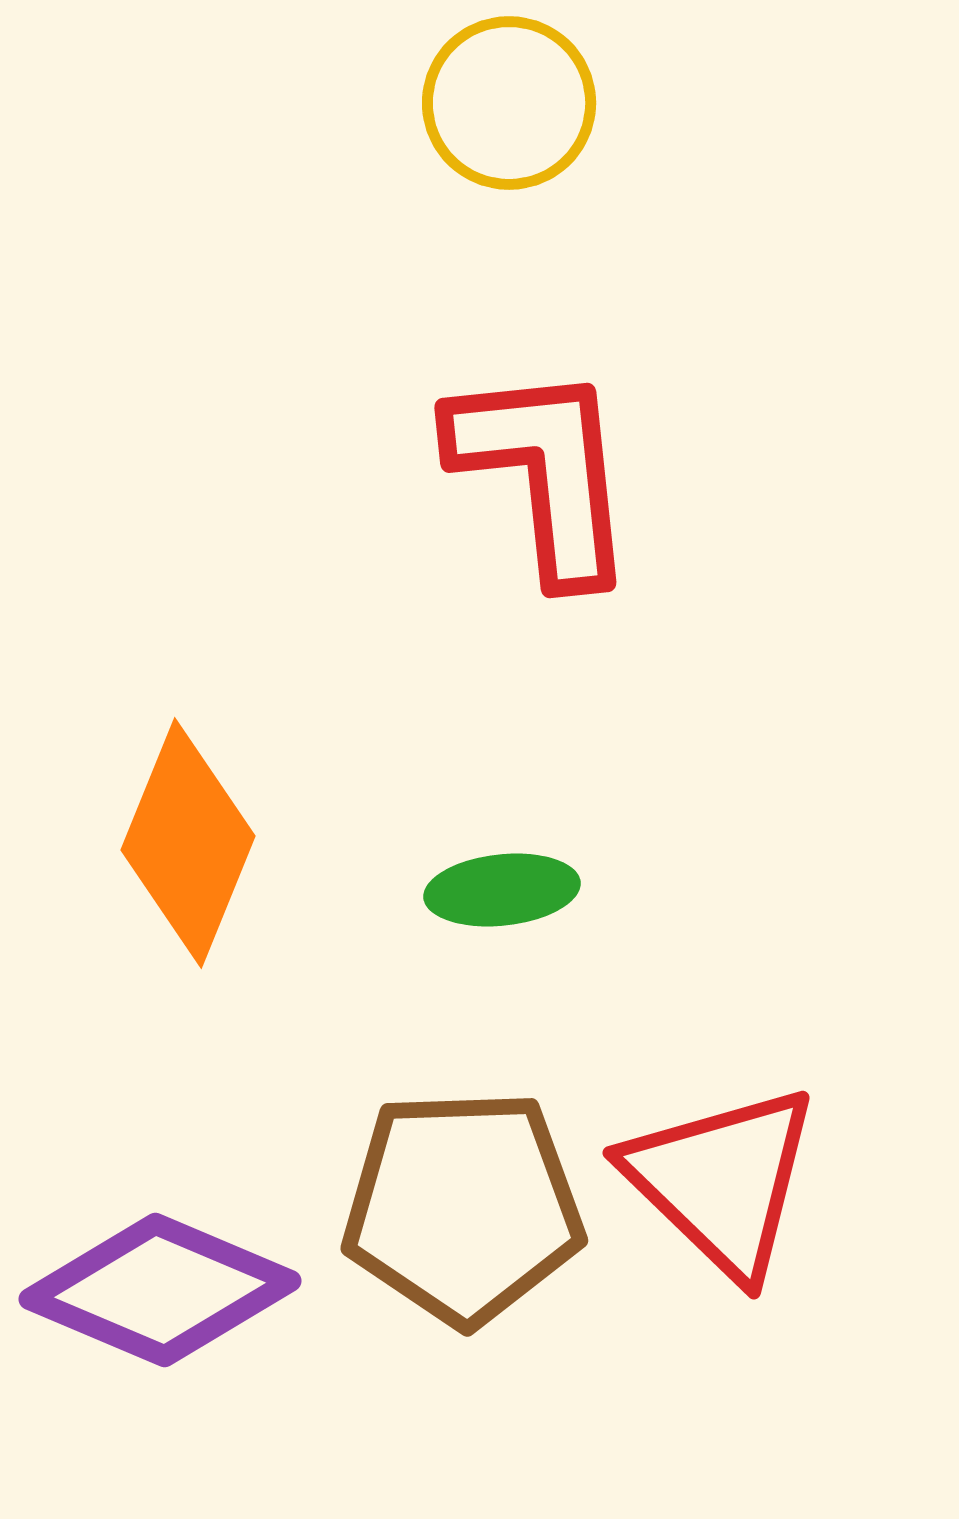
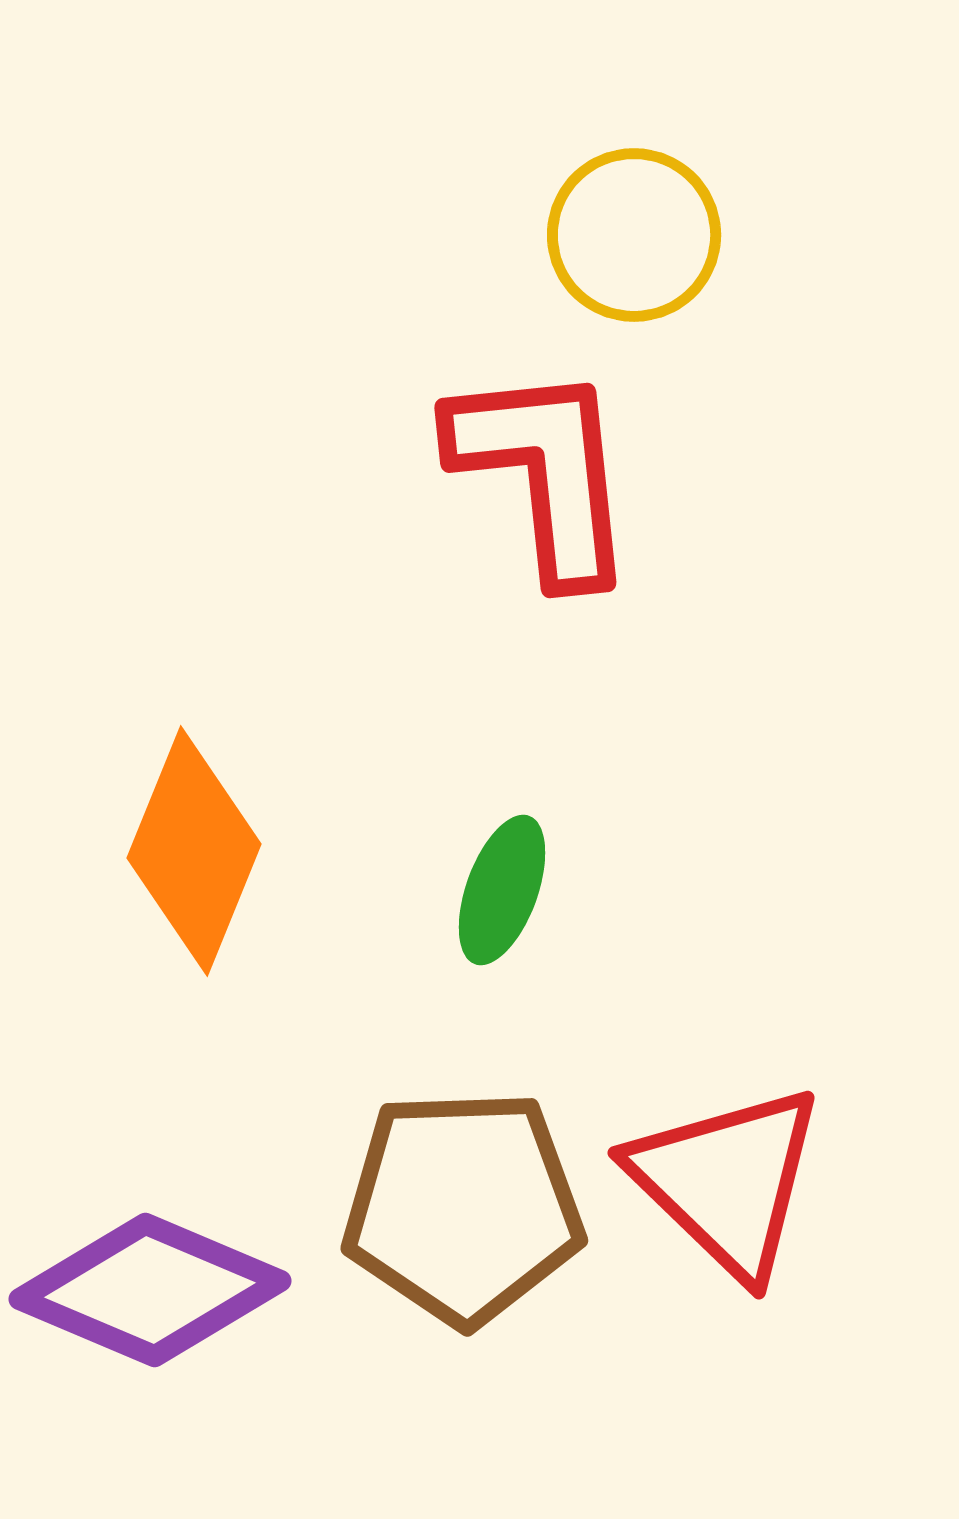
yellow circle: moved 125 px right, 132 px down
orange diamond: moved 6 px right, 8 px down
green ellipse: rotated 64 degrees counterclockwise
red triangle: moved 5 px right
purple diamond: moved 10 px left
